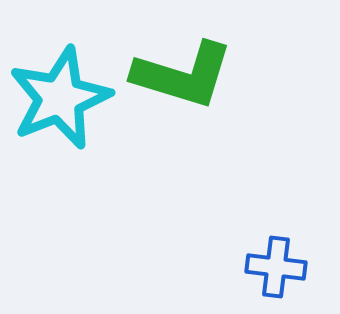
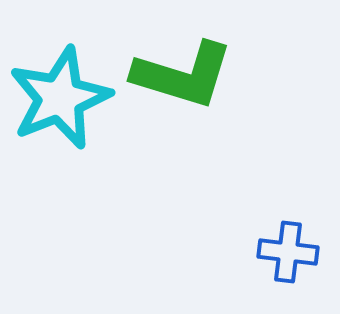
blue cross: moved 12 px right, 15 px up
